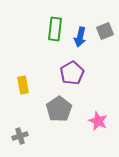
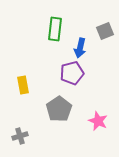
blue arrow: moved 11 px down
purple pentagon: rotated 15 degrees clockwise
